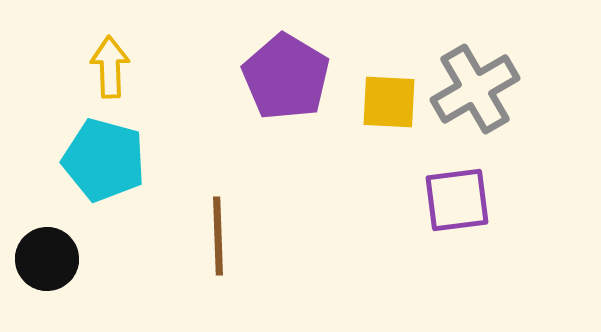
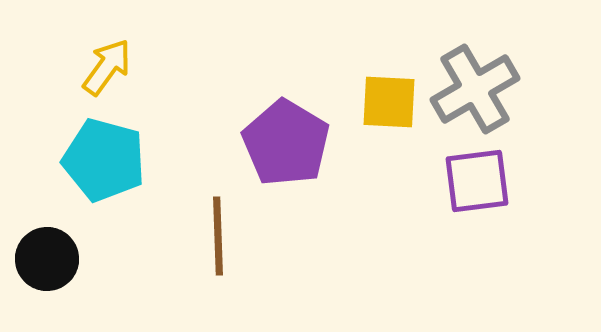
yellow arrow: moved 3 px left; rotated 38 degrees clockwise
purple pentagon: moved 66 px down
purple square: moved 20 px right, 19 px up
